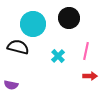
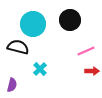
black circle: moved 1 px right, 2 px down
pink line: rotated 54 degrees clockwise
cyan cross: moved 18 px left, 13 px down
red arrow: moved 2 px right, 5 px up
purple semicircle: moved 1 px right; rotated 88 degrees counterclockwise
